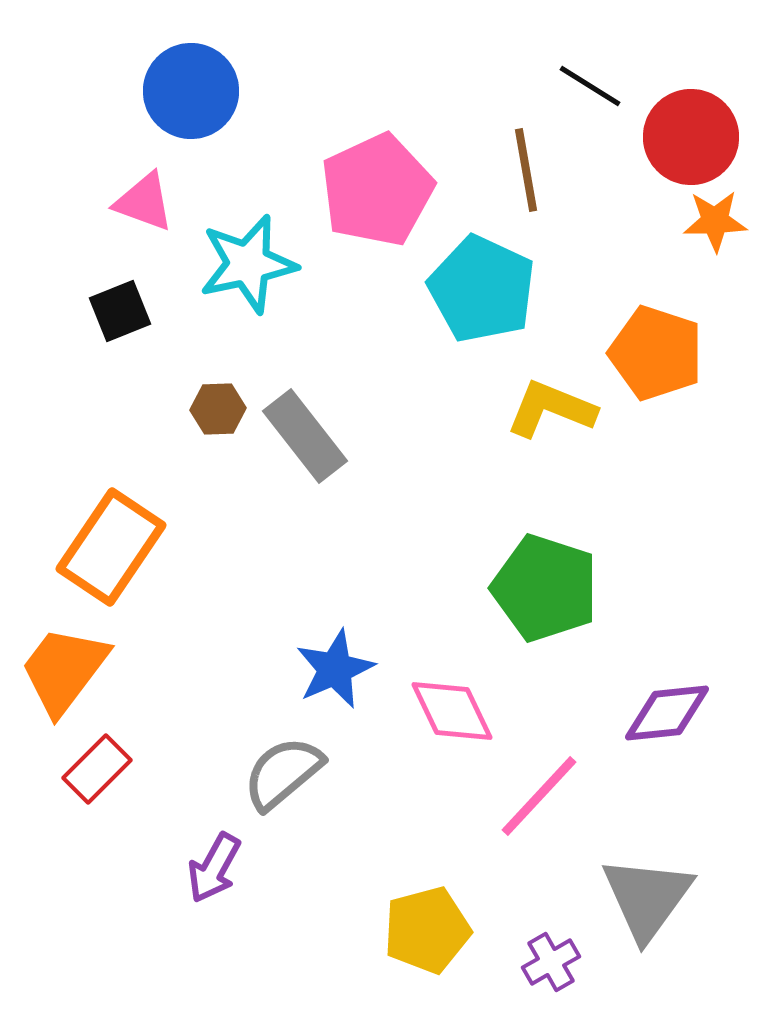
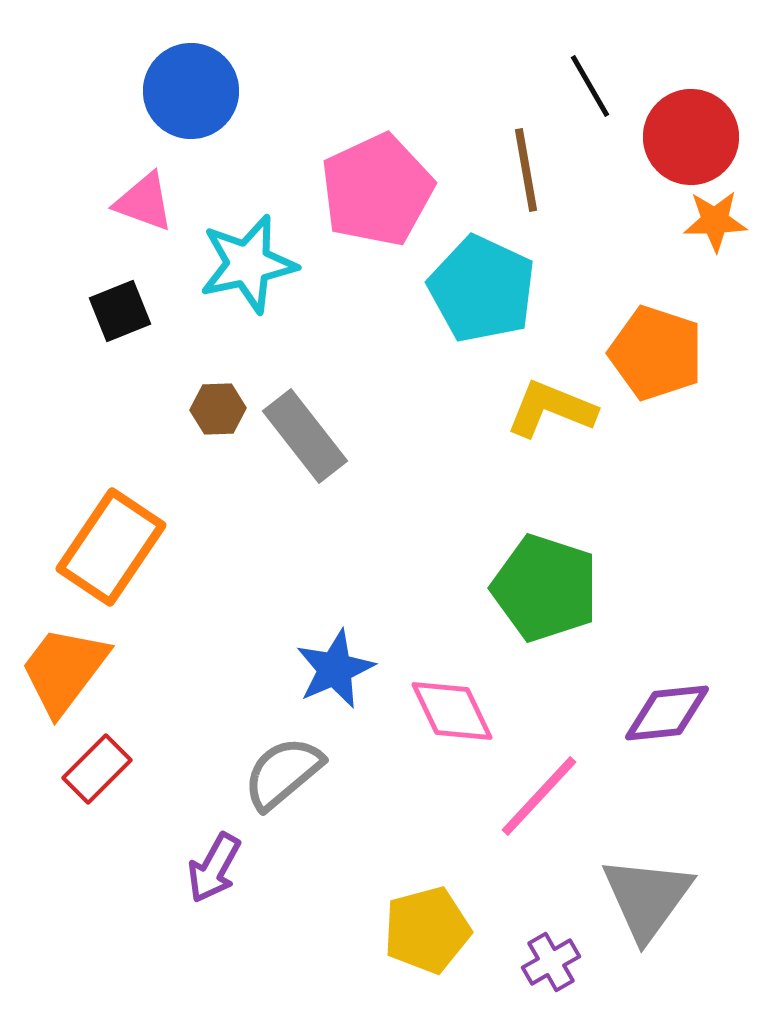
black line: rotated 28 degrees clockwise
